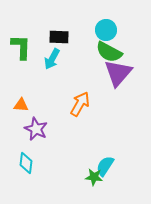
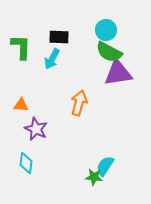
purple triangle: rotated 40 degrees clockwise
orange arrow: moved 1 px left, 1 px up; rotated 15 degrees counterclockwise
